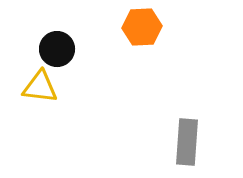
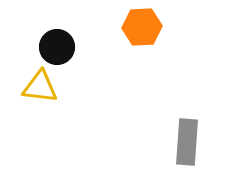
black circle: moved 2 px up
